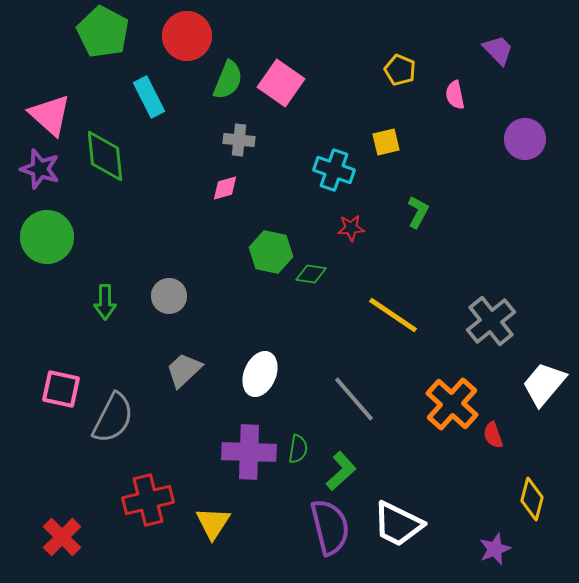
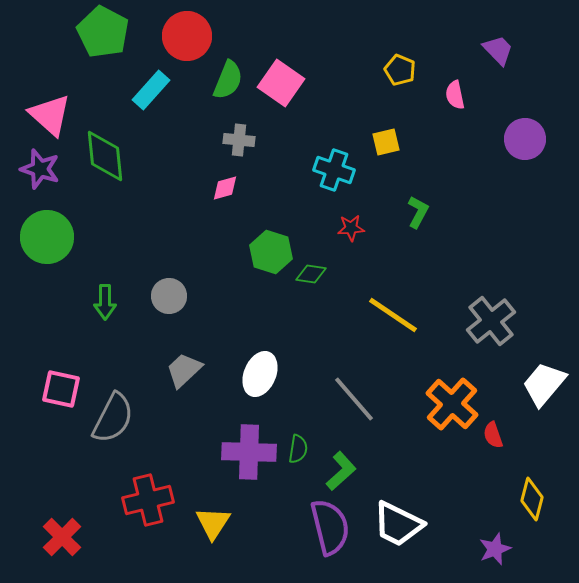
cyan rectangle at (149, 97): moved 2 px right, 7 px up; rotated 69 degrees clockwise
green hexagon at (271, 252): rotated 6 degrees clockwise
